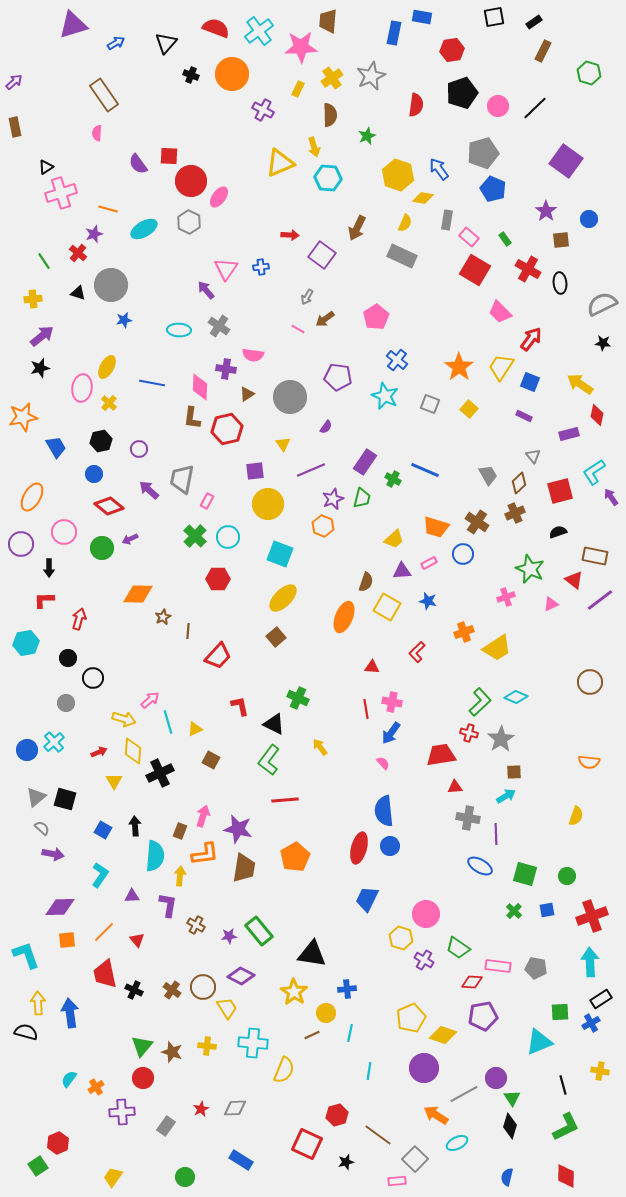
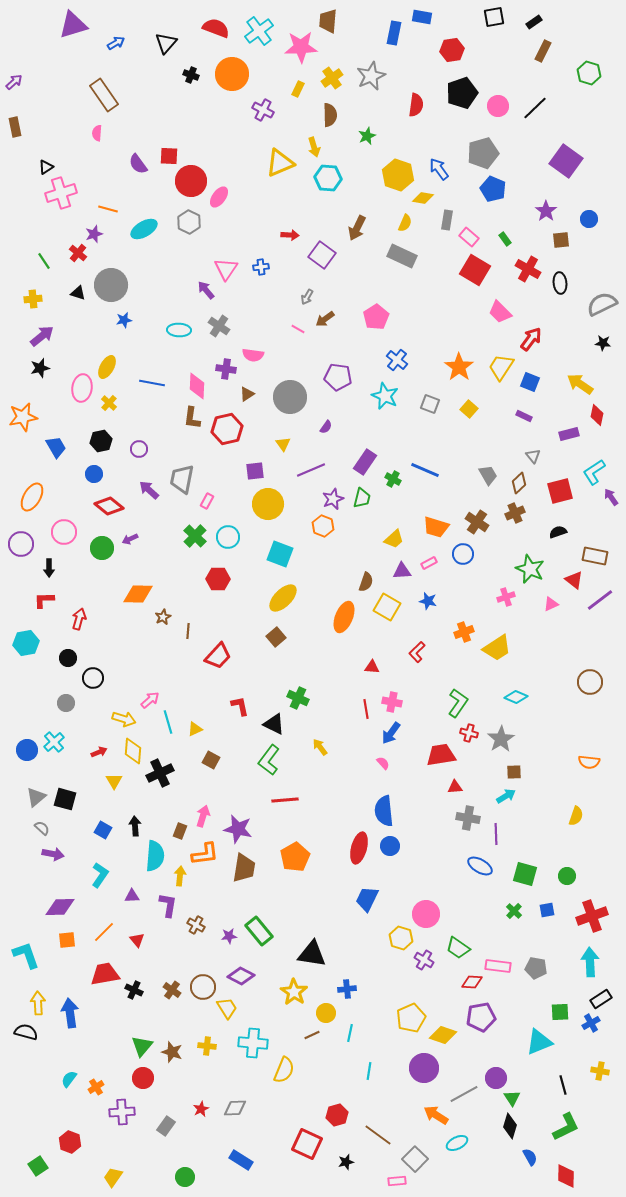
pink diamond at (200, 387): moved 3 px left, 1 px up
green L-shape at (480, 702): moved 22 px left, 1 px down; rotated 12 degrees counterclockwise
red trapezoid at (105, 974): rotated 92 degrees clockwise
purple pentagon at (483, 1016): moved 2 px left, 1 px down
red hexagon at (58, 1143): moved 12 px right, 1 px up; rotated 15 degrees counterclockwise
blue semicircle at (507, 1177): moved 23 px right, 20 px up; rotated 138 degrees clockwise
